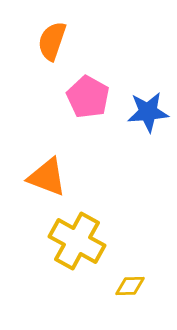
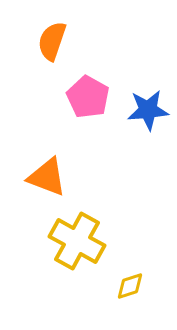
blue star: moved 2 px up
yellow diamond: rotated 16 degrees counterclockwise
